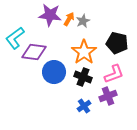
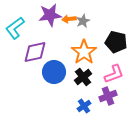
purple star: rotated 15 degrees counterclockwise
orange arrow: rotated 128 degrees counterclockwise
cyan L-shape: moved 10 px up
black pentagon: moved 1 px left, 1 px up
purple diamond: moved 1 px right; rotated 20 degrees counterclockwise
black cross: rotated 30 degrees clockwise
